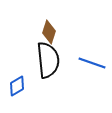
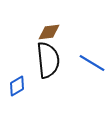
brown diamond: rotated 65 degrees clockwise
blue line: rotated 12 degrees clockwise
